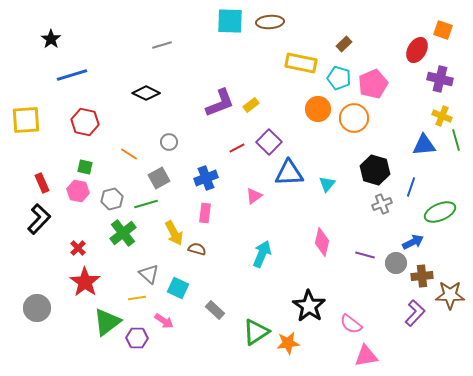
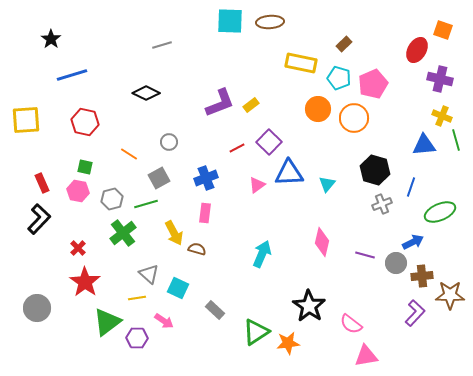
pink triangle at (254, 196): moved 3 px right, 11 px up
